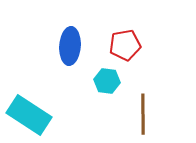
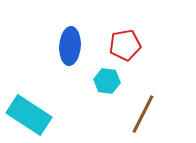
brown line: rotated 27 degrees clockwise
